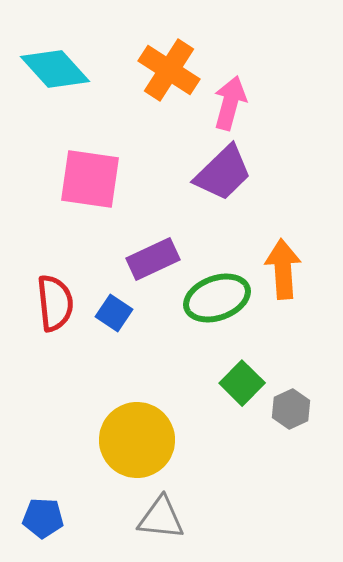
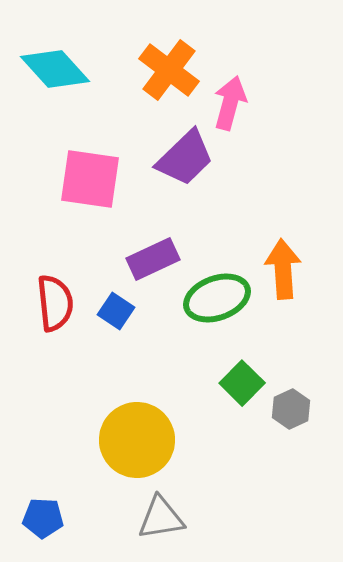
orange cross: rotated 4 degrees clockwise
purple trapezoid: moved 38 px left, 15 px up
blue square: moved 2 px right, 2 px up
gray triangle: rotated 15 degrees counterclockwise
